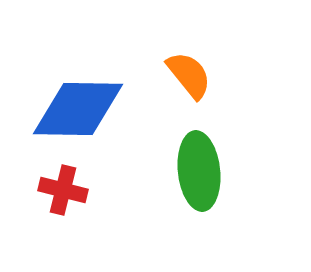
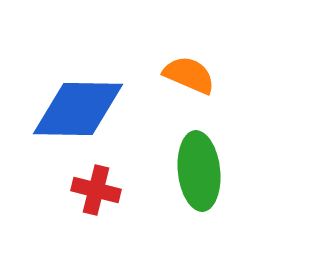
orange semicircle: rotated 28 degrees counterclockwise
red cross: moved 33 px right
